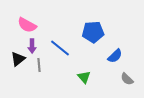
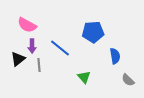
blue semicircle: rotated 56 degrees counterclockwise
gray semicircle: moved 1 px right, 1 px down
